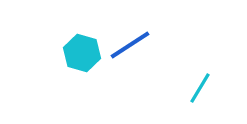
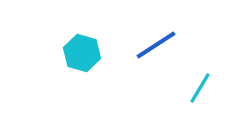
blue line: moved 26 px right
